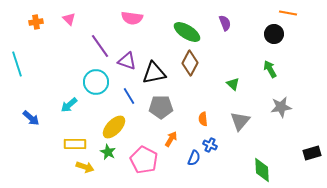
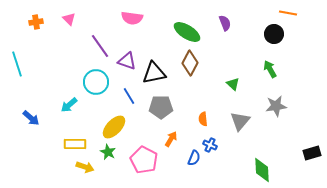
gray star: moved 5 px left, 1 px up
